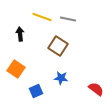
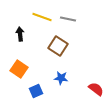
orange square: moved 3 px right
